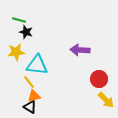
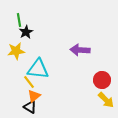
green line: rotated 64 degrees clockwise
black star: rotated 24 degrees clockwise
yellow star: moved 1 px up
cyan triangle: moved 1 px right, 4 px down
red circle: moved 3 px right, 1 px down
orange triangle: rotated 24 degrees counterclockwise
